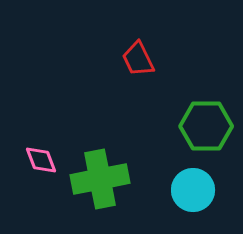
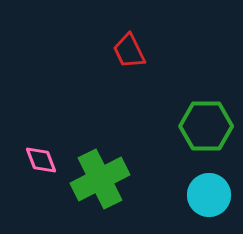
red trapezoid: moved 9 px left, 8 px up
green cross: rotated 16 degrees counterclockwise
cyan circle: moved 16 px right, 5 px down
